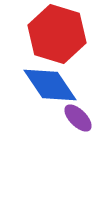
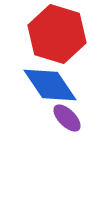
purple ellipse: moved 11 px left
